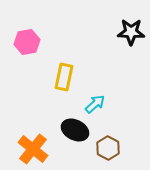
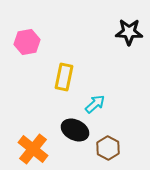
black star: moved 2 px left
